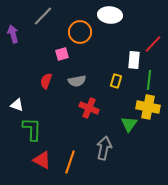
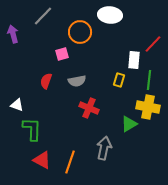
yellow rectangle: moved 3 px right, 1 px up
green triangle: rotated 24 degrees clockwise
